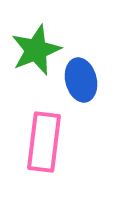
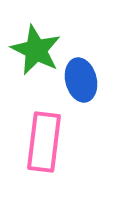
green star: rotated 24 degrees counterclockwise
